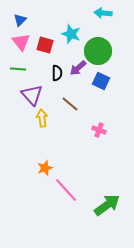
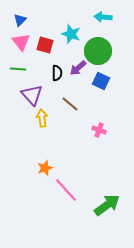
cyan arrow: moved 4 px down
